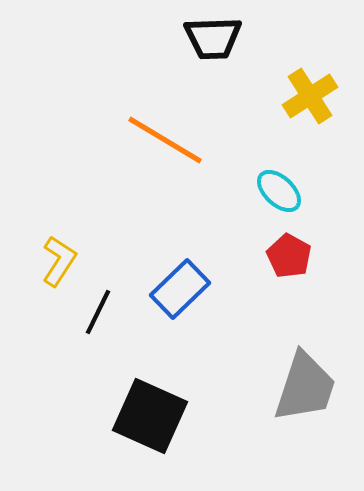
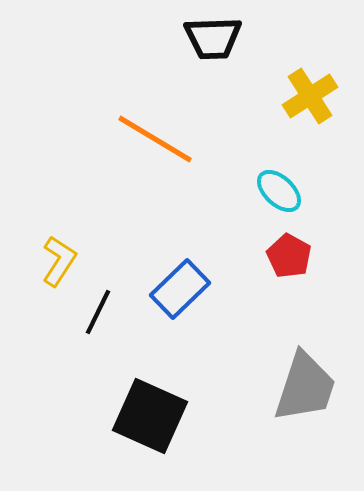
orange line: moved 10 px left, 1 px up
